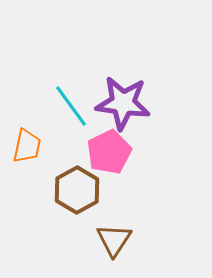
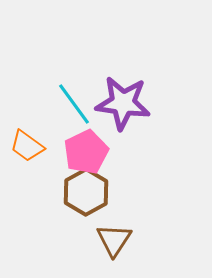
cyan line: moved 3 px right, 2 px up
orange trapezoid: rotated 114 degrees clockwise
pink pentagon: moved 23 px left
brown hexagon: moved 9 px right, 2 px down
